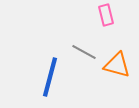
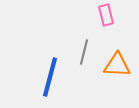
gray line: rotated 75 degrees clockwise
orange triangle: rotated 12 degrees counterclockwise
